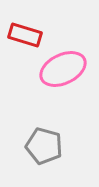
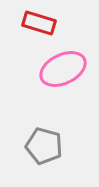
red rectangle: moved 14 px right, 12 px up
